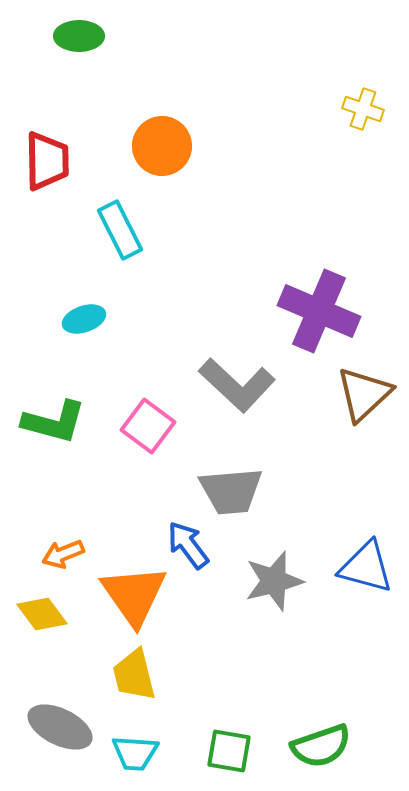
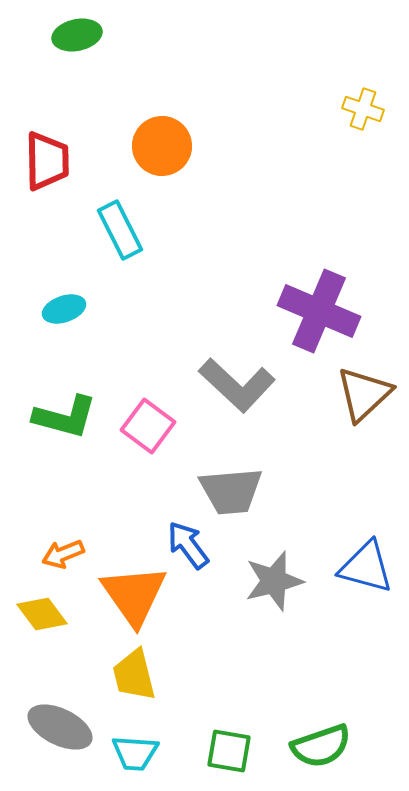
green ellipse: moved 2 px left, 1 px up; rotated 12 degrees counterclockwise
cyan ellipse: moved 20 px left, 10 px up
green L-shape: moved 11 px right, 5 px up
